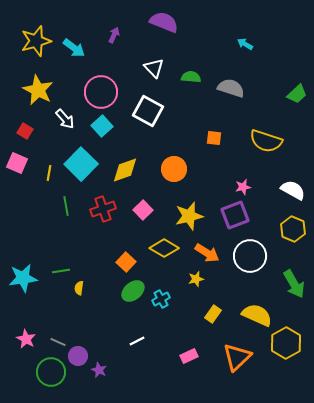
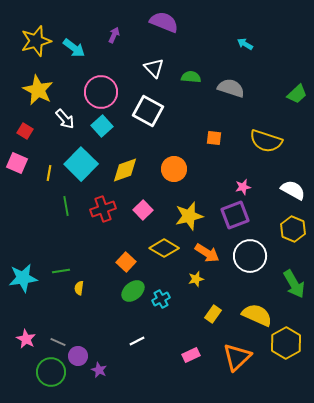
pink rectangle at (189, 356): moved 2 px right, 1 px up
